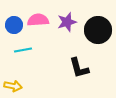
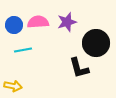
pink semicircle: moved 2 px down
black circle: moved 2 px left, 13 px down
